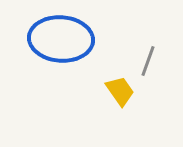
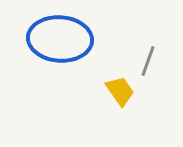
blue ellipse: moved 1 px left
